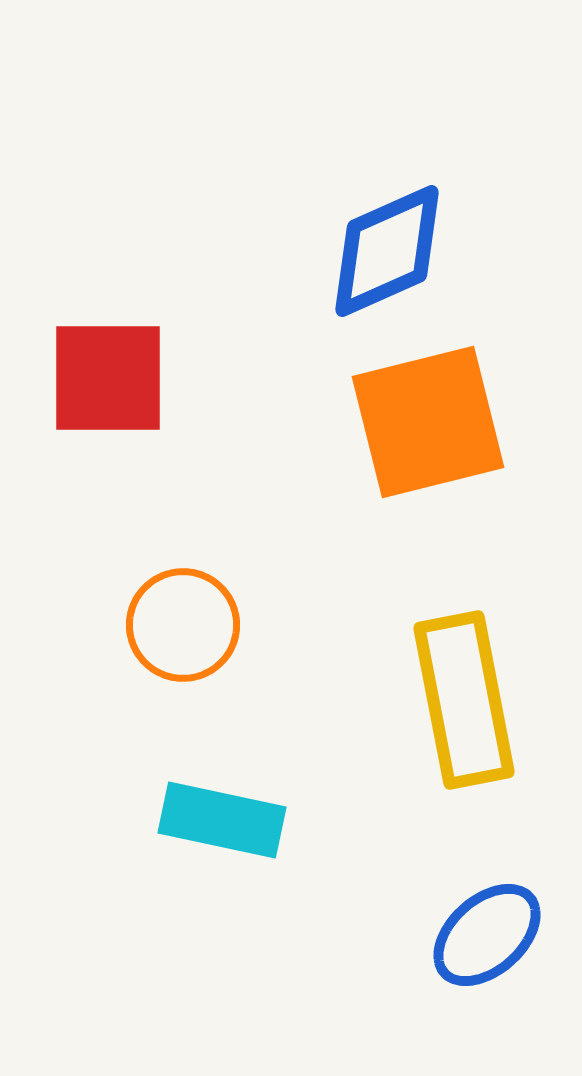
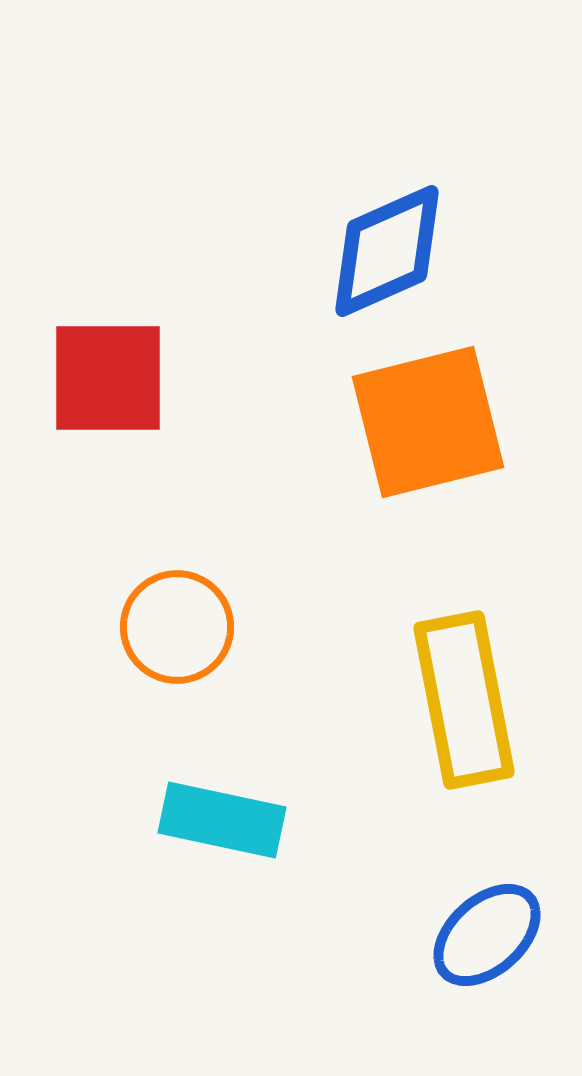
orange circle: moved 6 px left, 2 px down
